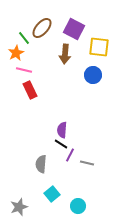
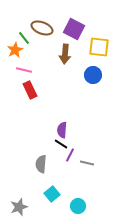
brown ellipse: rotated 70 degrees clockwise
orange star: moved 1 px left, 3 px up
